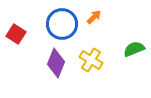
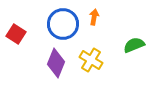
orange arrow: rotated 35 degrees counterclockwise
blue circle: moved 1 px right
green semicircle: moved 4 px up
